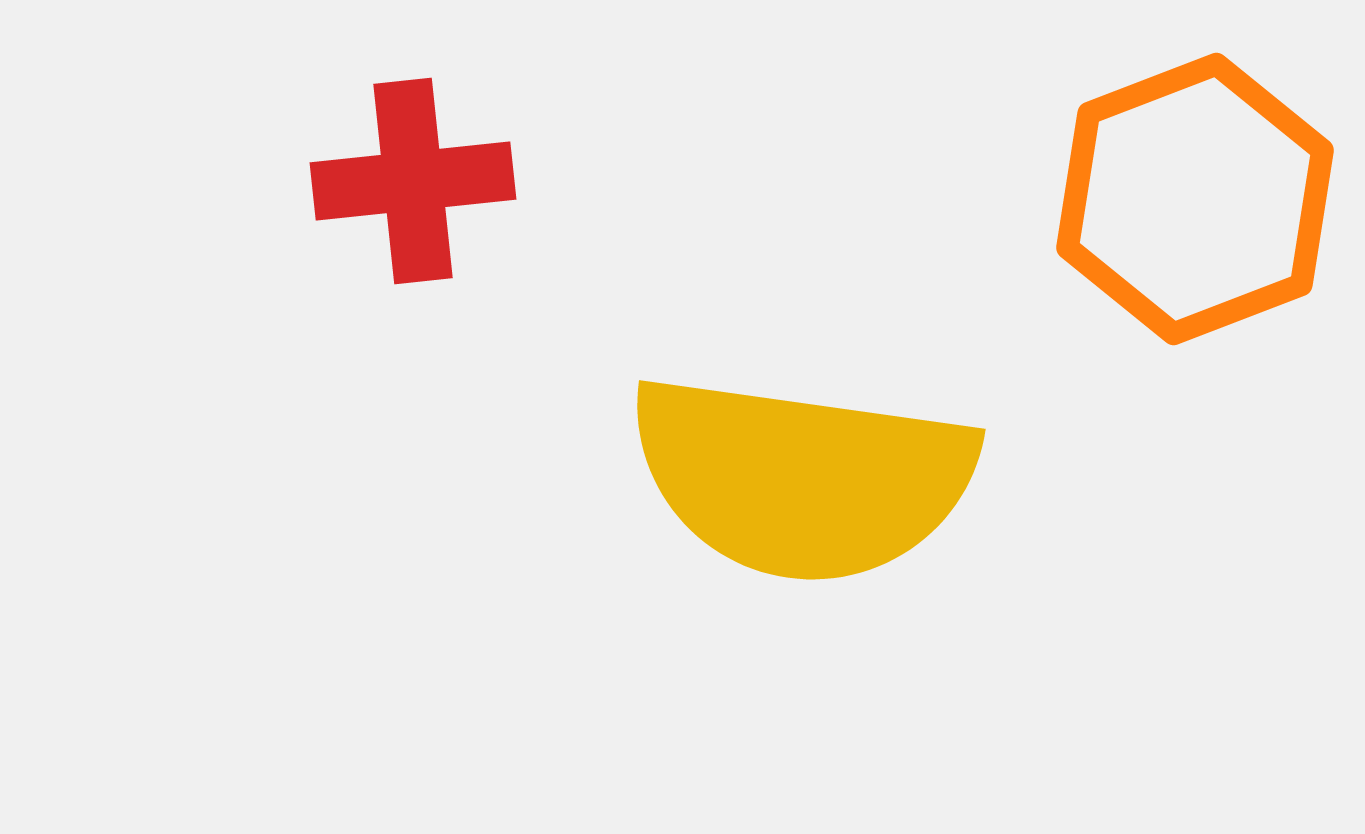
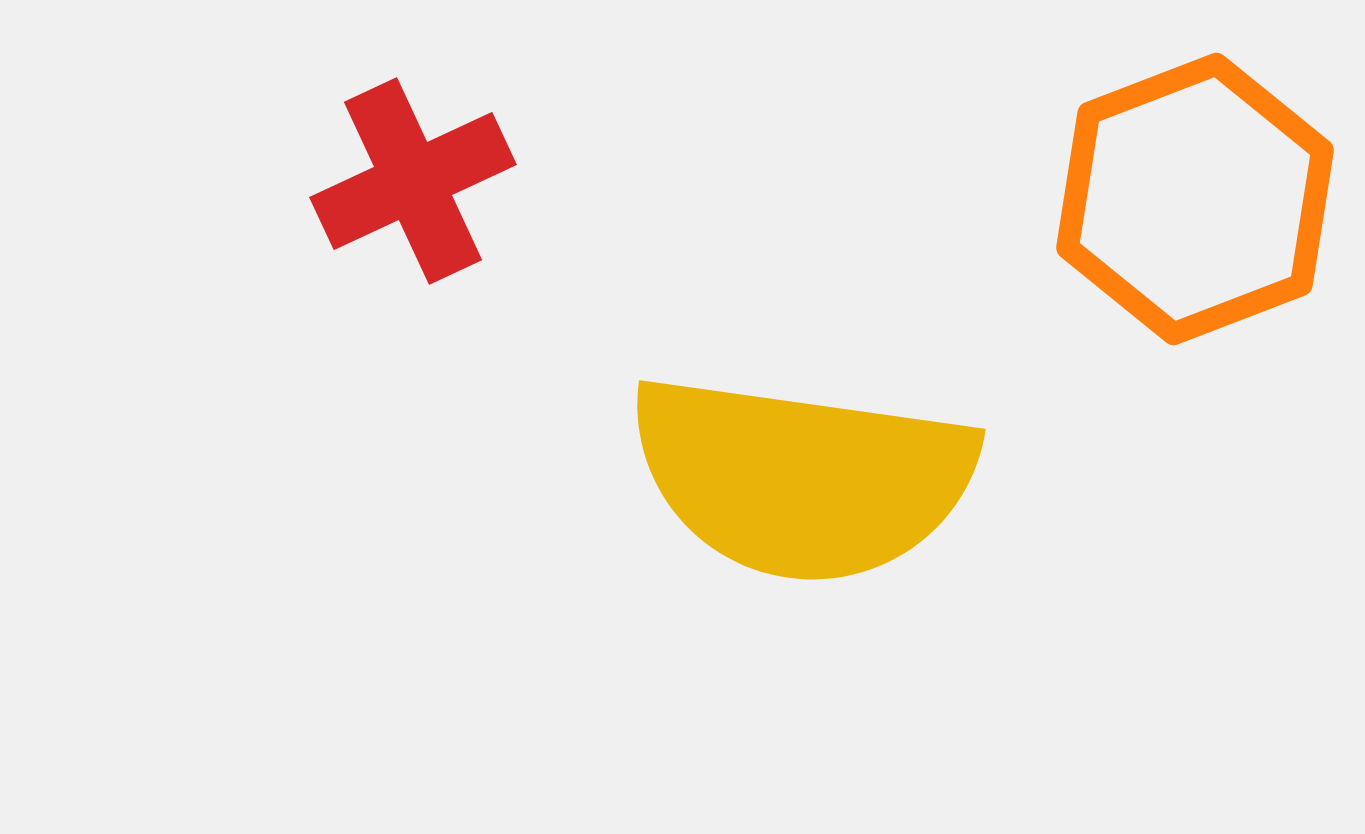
red cross: rotated 19 degrees counterclockwise
